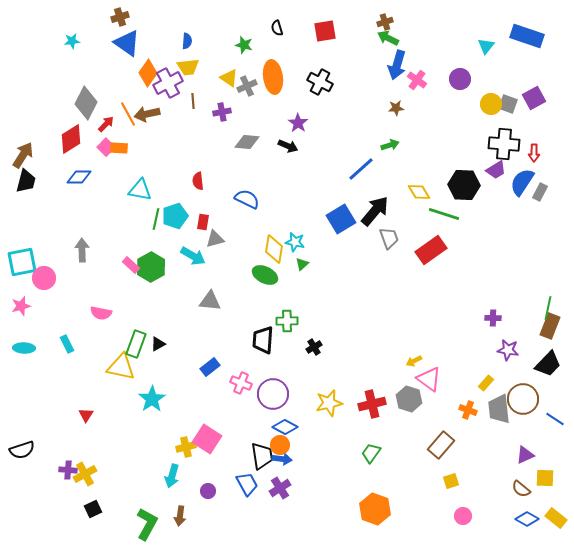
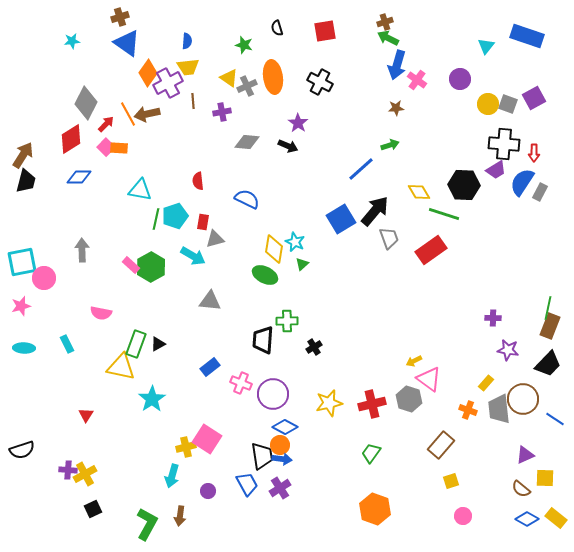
yellow circle at (491, 104): moved 3 px left
cyan star at (295, 242): rotated 12 degrees clockwise
